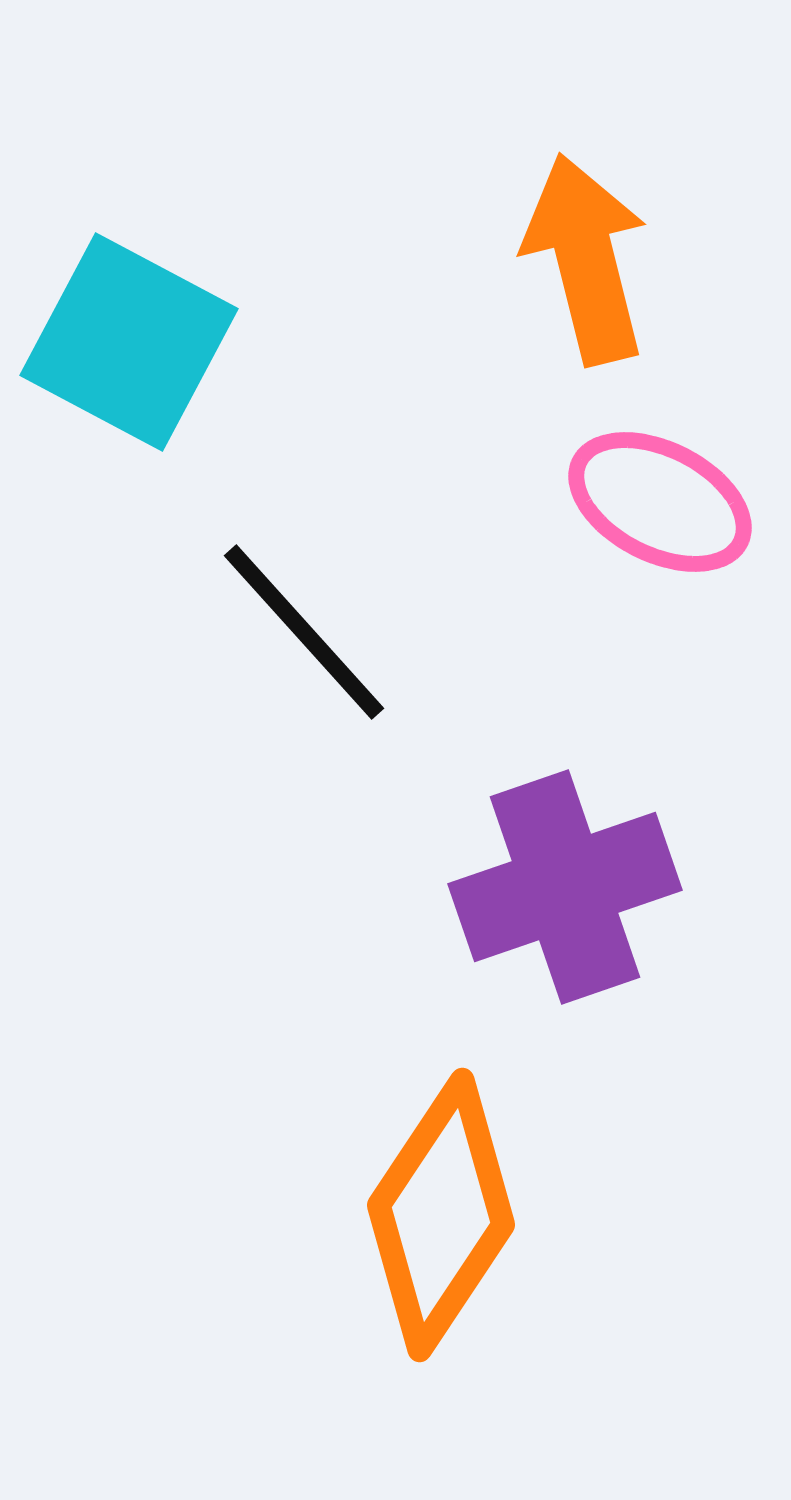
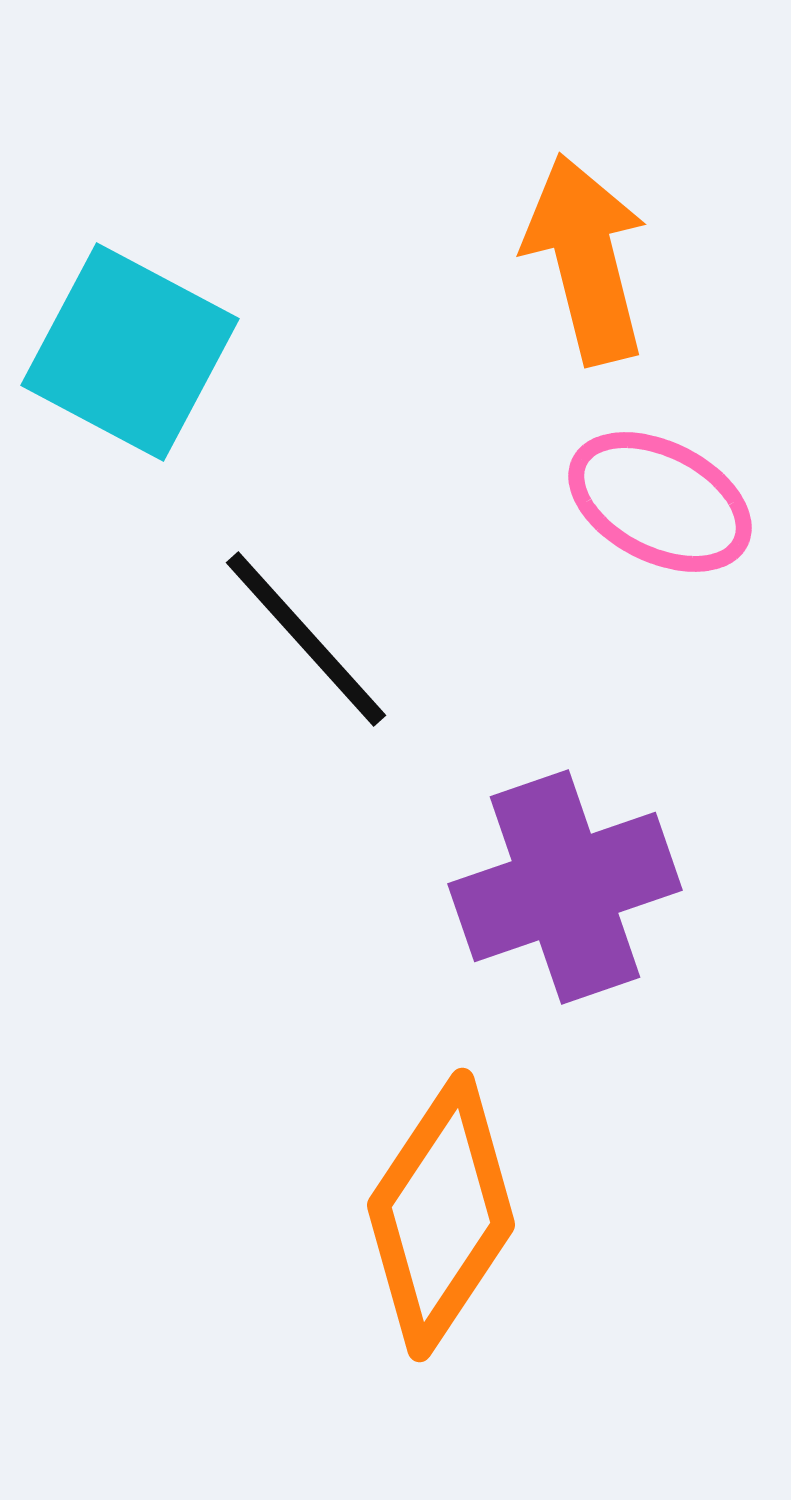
cyan square: moved 1 px right, 10 px down
black line: moved 2 px right, 7 px down
